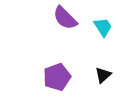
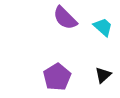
cyan trapezoid: rotated 15 degrees counterclockwise
purple pentagon: rotated 12 degrees counterclockwise
